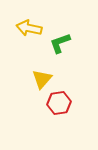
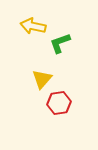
yellow arrow: moved 4 px right, 2 px up
